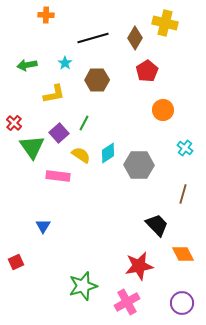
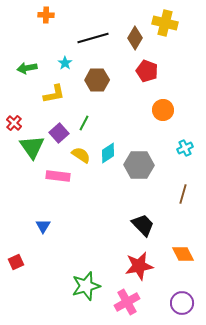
green arrow: moved 3 px down
red pentagon: rotated 20 degrees counterclockwise
cyan cross: rotated 28 degrees clockwise
black trapezoid: moved 14 px left
green star: moved 3 px right
